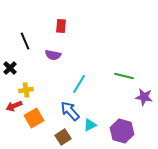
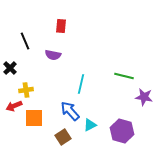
cyan line: moved 2 px right; rotated 18 degrees counterclockwise
orange square: rotated 30 degrees clockwise
